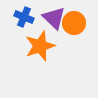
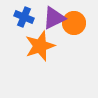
purple triangle: rotated 50 degrees clockwise
